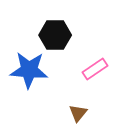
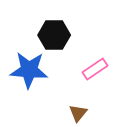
black hexagon: moved 1 px left
